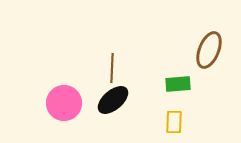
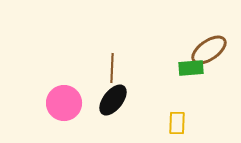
brown ellipse: rotated 33 degrees clockwise
green rectangle: moved 13 px right, 16 px up
black ellipse: rotated 12 degrees counterclockwise
yellow rectangle: moved 3 px right, 1 px down
